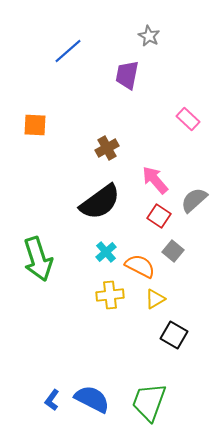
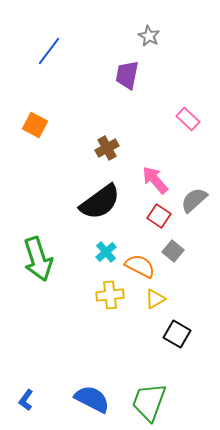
blue line: moved 19 px left; rotated 12 degrees counterclockwise
orange square: rotated 25 degrees clockwise
black square: moved 3 px right, 1 px up
blue L-shape: moved 26 px left
